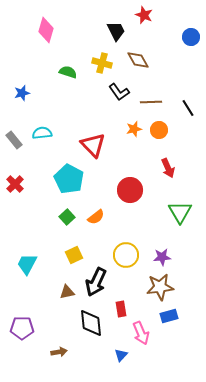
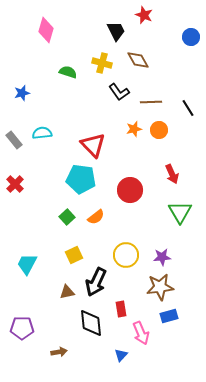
red arrow: moved 4 px right, 6 px down
cyan pentagon: moved 12 px right; rotated 20 degrees counterclockwise
